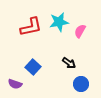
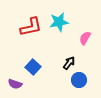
pink semicircle: moved 5 px right, 7 px down
black arrow: rotated 88 degrees counterclockwise
blue circle: moved 2 px left, 4 px up
